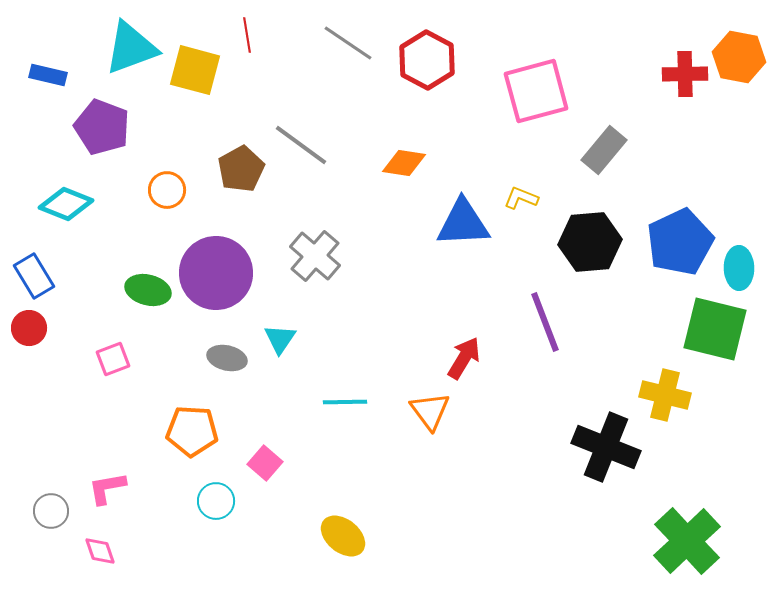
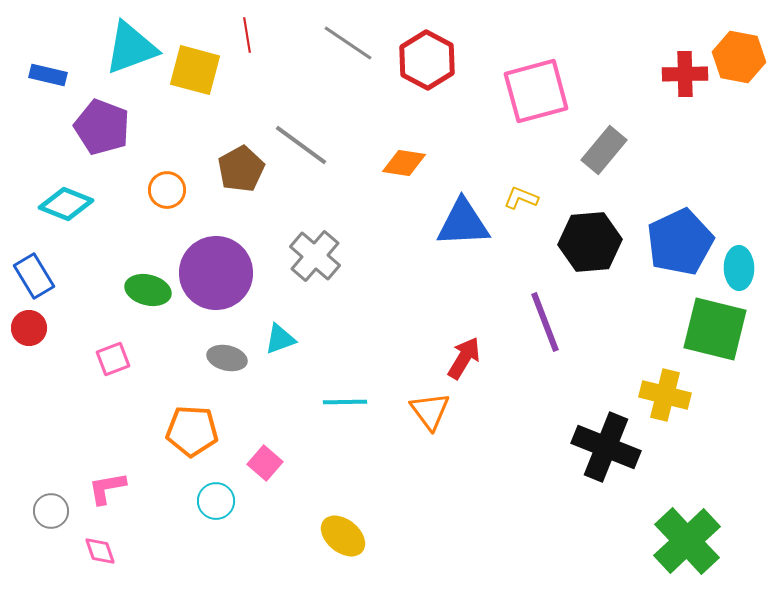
cyan triangle at (280, 339): rotated 36 degrees clockwise
